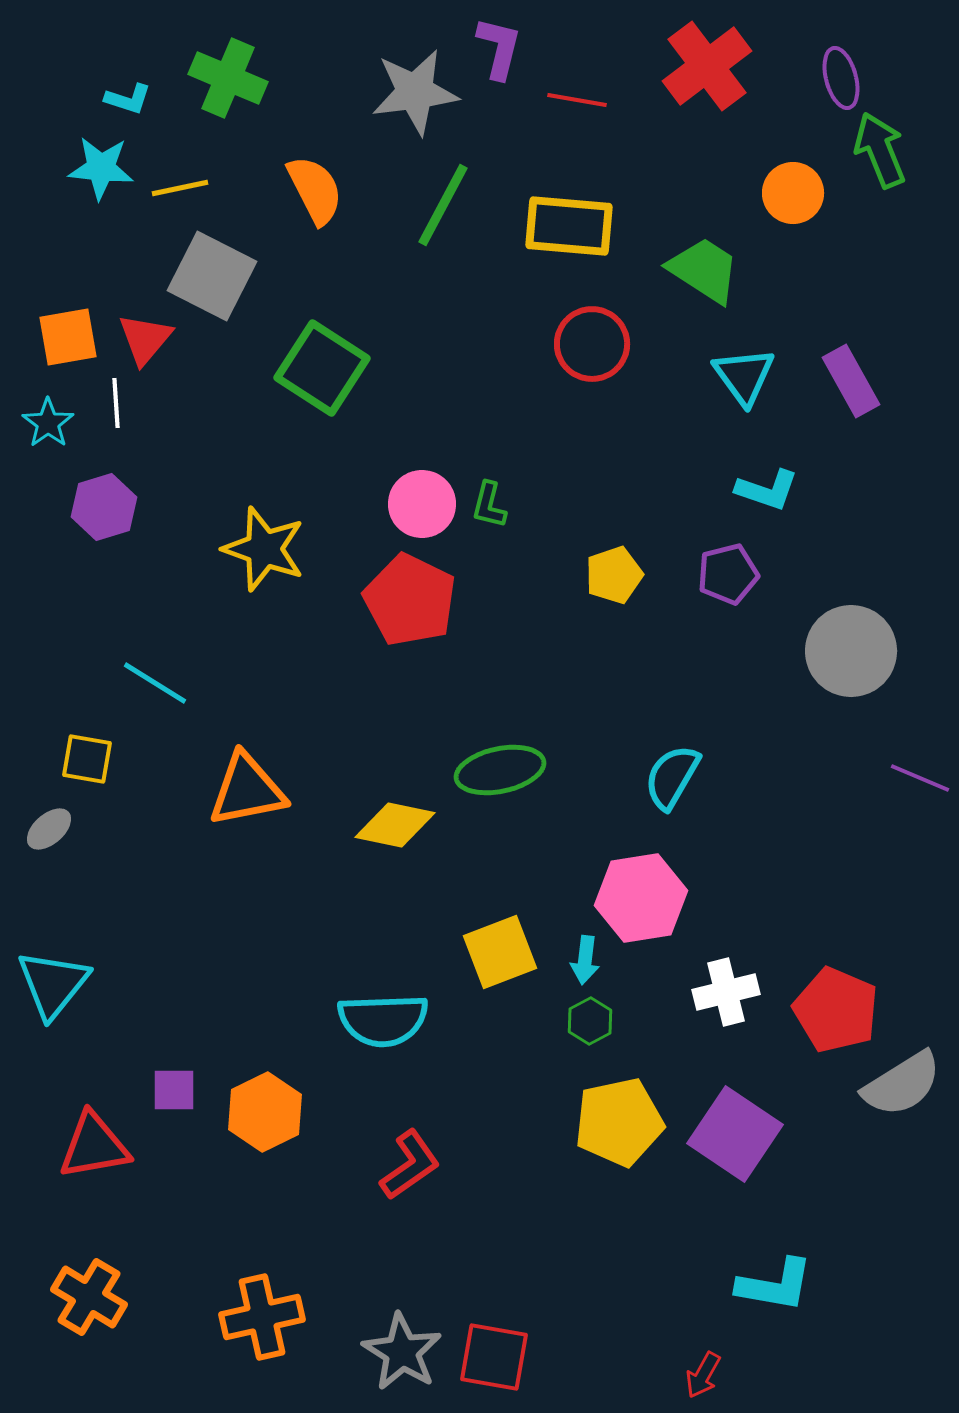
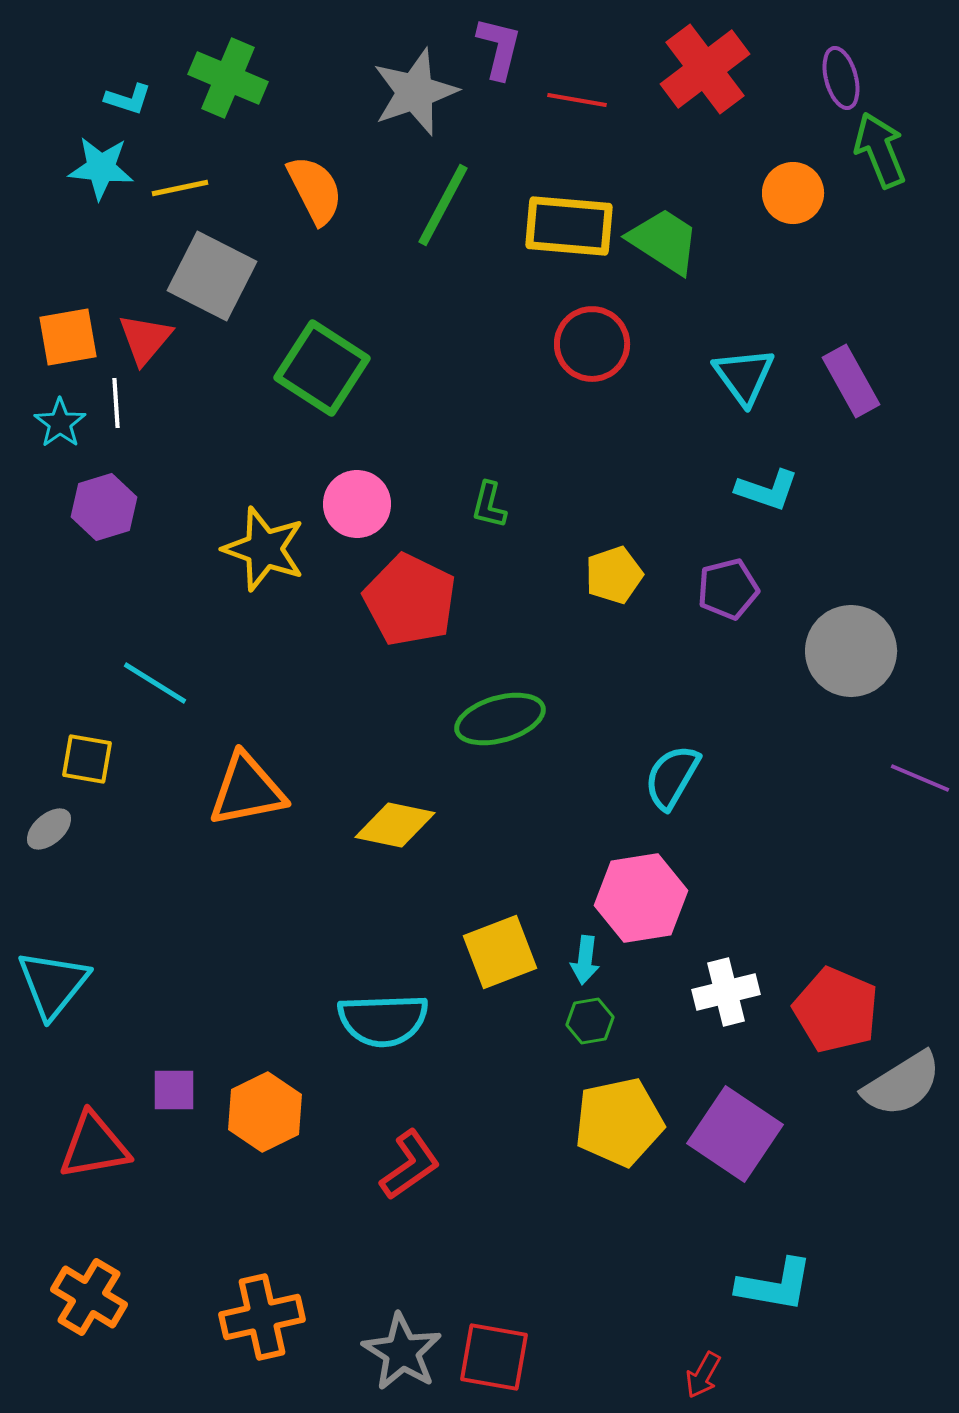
red cross at (707, 66): moved 2 px left, 3 px down
gray star at (415, 92): rotated 12 degrees counterclockwise
green trapezoid at (704, 270): moved 40 px left, 29 px up
cyan star at (48, 423): moved 12 px right
pink circle at (422, 504): moved 65 px left
purple pentagon at (728, 574): moved 15 px down
green ellipse at (500, 770): moved 51 px up; rotated 4 degrees counterclockwise
green hexagon at (590, 1021): rotated 18 degrees clockwise
